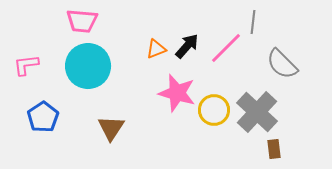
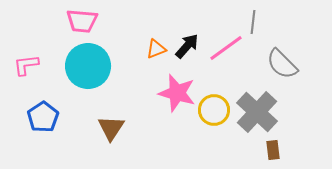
pink line: rotated 9 degrees clockwise
brown rectangle: moved 1 px left, 1 px down
